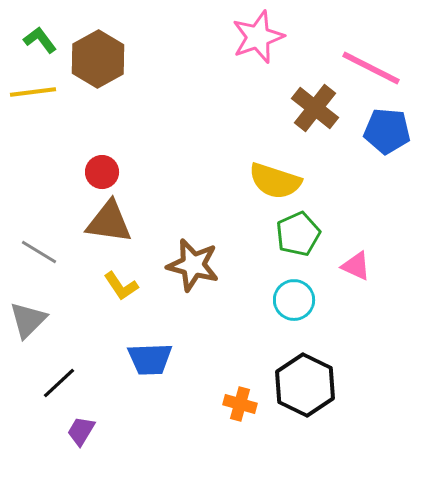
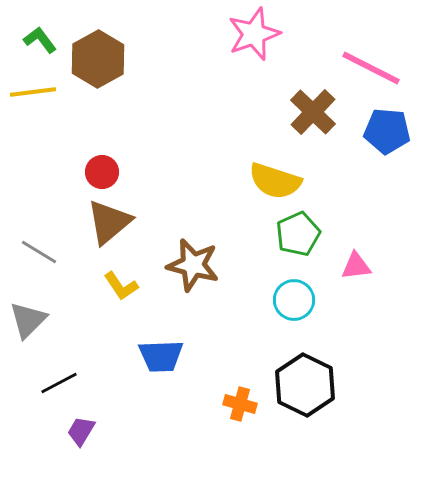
pink star: moved 4 px left, 3 px up
brown cross: moved 2 px left, 4 px down; rotated 6 degrees clockwise
brown triangle: rotated 48 degrees counterclockwise
pink triangle: rotated 32 degrees counterclockwise
blue trapezoid: moved 11 px right, 3 px up
black line: rotated 15 degrees clockwise
